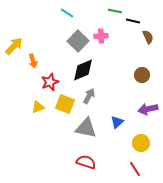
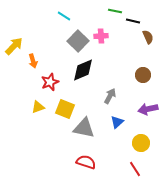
cyan line: moved 3 px left, 3 px down
brown circle: moved 1 px right
gray arrow: moved 21 px right
yellow square: moved 5 px down
gray triangle: moved 2 px left
